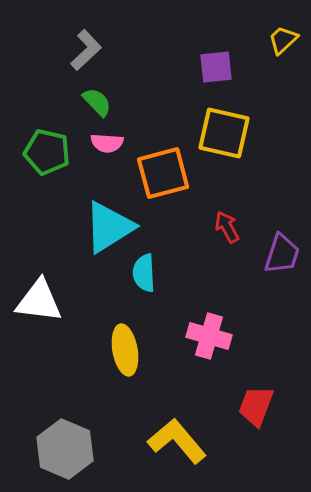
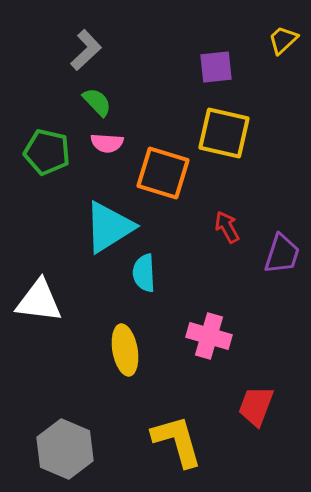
orange square: rotated 32 degrees clockwise
yellow L-shape: rotated 24 degrees clockwise
